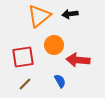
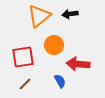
red arrow: moved 4 px down
